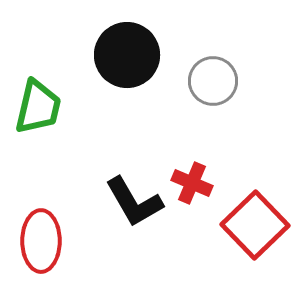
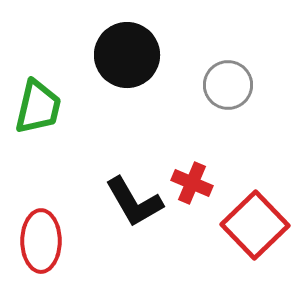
gray circle: moved 15 px right, 4 px down
